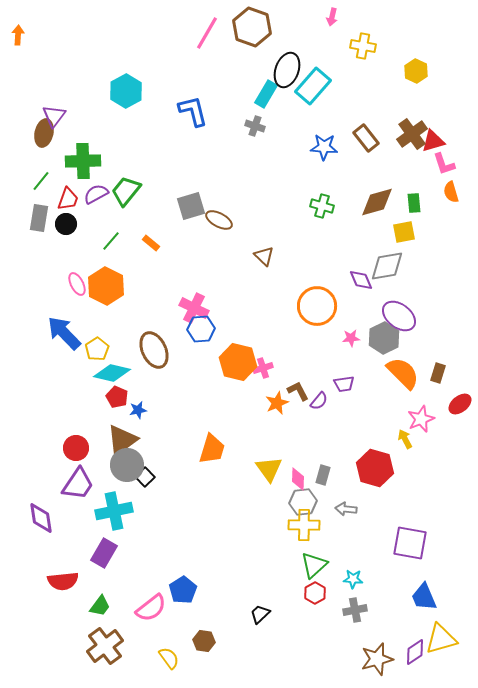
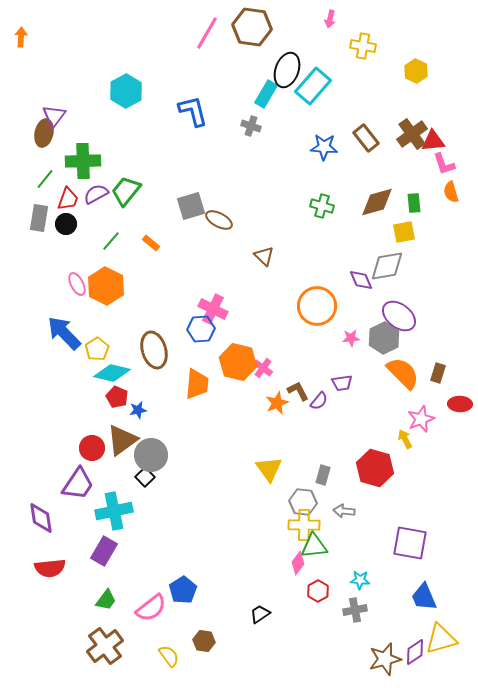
pink arrow at (332, 17): moved 2 px left, 2 px down
brown hexagon at (252, 27): rotated 12 degrees counterclockwise
orange arrow at (18, 35): moved 3 px right, 2 px down
gray cross at (255, 126): moved 4 px left
red triangle at (433, 141): rotated 10 degrees clockwise
green line at (41, 181): moved 4 px right, 2 px up
pink cross at (194, 308): moved 19 px right, 1 px down
brown ellipse at (154, 350): rotated 9 degrees clockwise
pink cross at (263, 368): rotated 36 degrees counterclockwise
purple trapezoid at (344, 384): moved 2 px left, 1 px up
red ellipse at (460, 404): rotated 40 degrees clockwise
red circle at (76, 448): moved 16 px right
orange trapezoid at (212, 449): moved 15 px left, 65 px up; rotated 12 degrees counterclockwise
gray circle at (127, 465): moved 24 px right, 10 px up
pink diamond at (298, 479): moved 84 px down; rotated 35 degrees clockwise
gray hexagon at (303, 502): rotated 12 degrees clockwise
gray arrow at (346, 509): moved 2 px left, 2 px down
purple rectangle at (104, 553): moved 2 px up
green triangle at (314, 565): moved 19 px up; rotated 36 degrees clockwise
cyan star at (353, 579): moved 7 px right, 1 px down
red semicircle at (63, 581): moved 13 px left, 13 px up
red hexagon at (315, 593): moved 3 px right, 2 px up
green trapezoid at (100, 606): moved 6 px right, 6 px up
black trapezoid at (260, 614): rotated 10 degrees clockwise
yellow semicircle at (169, 658): moved 2 px up
brown star at (377, 659): moved 8 px right
